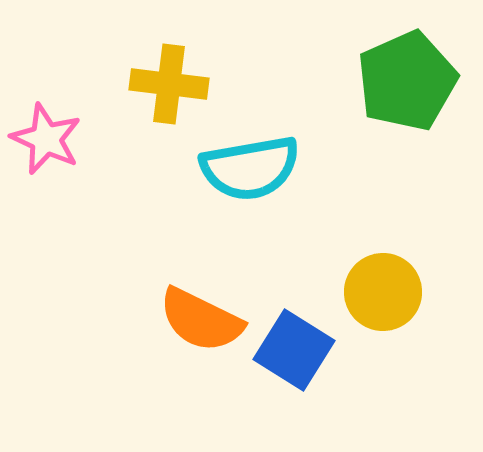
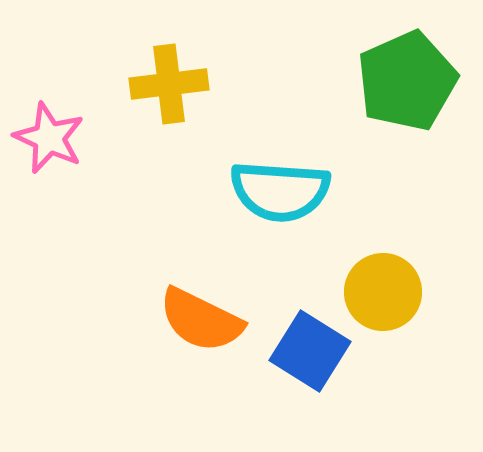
yellow cross: rotated 14 degrees counterclockwise
pink star: moved 3 px right, 1 px up
cyan semicircle: moved 30 px right, 23 px down; rotated 14 degrees clockwise
blue square: moved 16 px right, 1 px down
